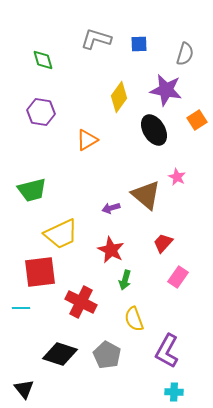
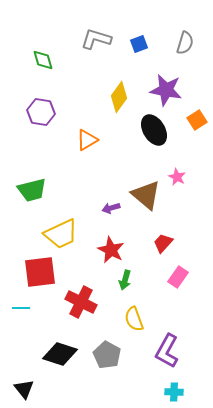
blue square: rotated 18 degrees counterclockwise
gray semicircle: moved 11 px up
